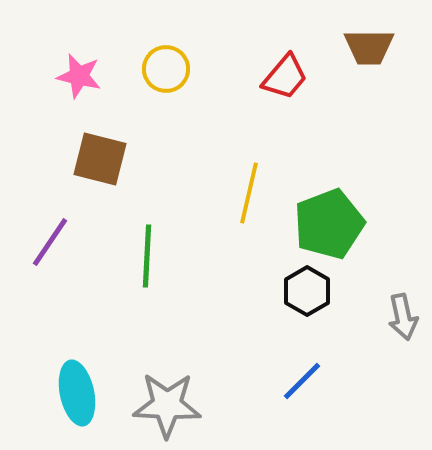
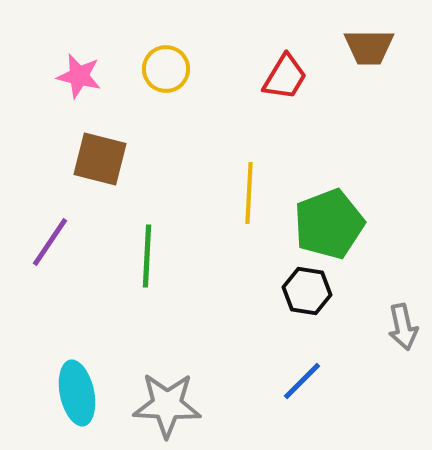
red trapezoid: rotated 9 degrees counterclockwise
yellow line: rotated 10 degrees counterclockwise
black hexagon: rotated 21 degrees counterclockwise
gray arrow: moved 10 px down
